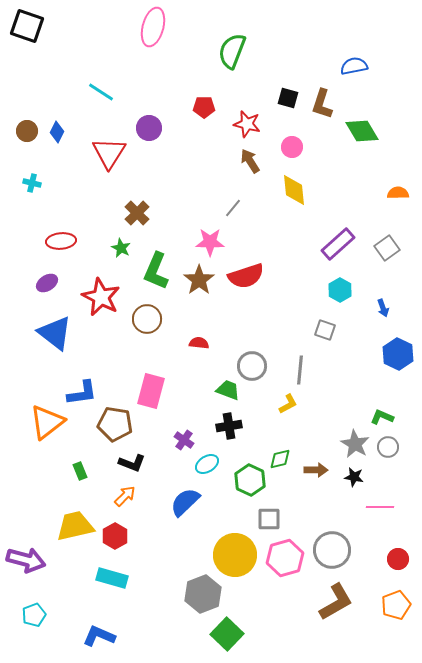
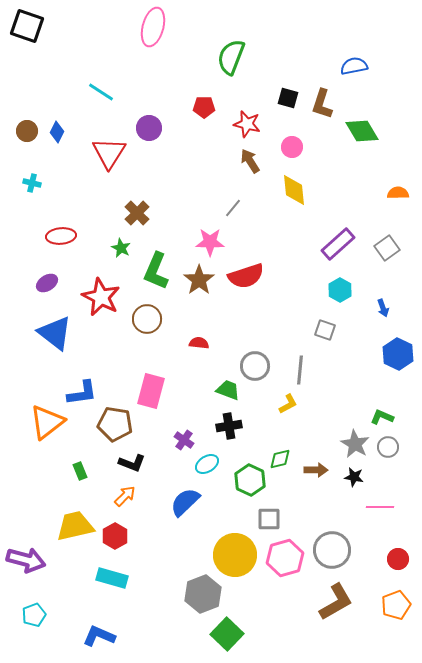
green semicircle at (232, 51): moved 1 px left, 6 px down
red ellipse at (61, 241): moved 5 px up
gray circle at (252, 366): moved 3 px right
